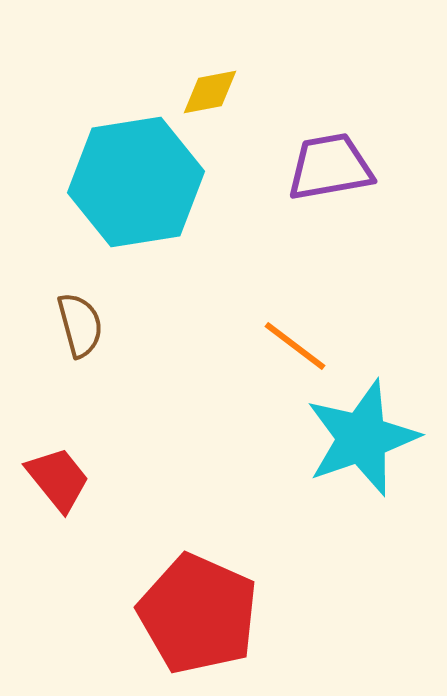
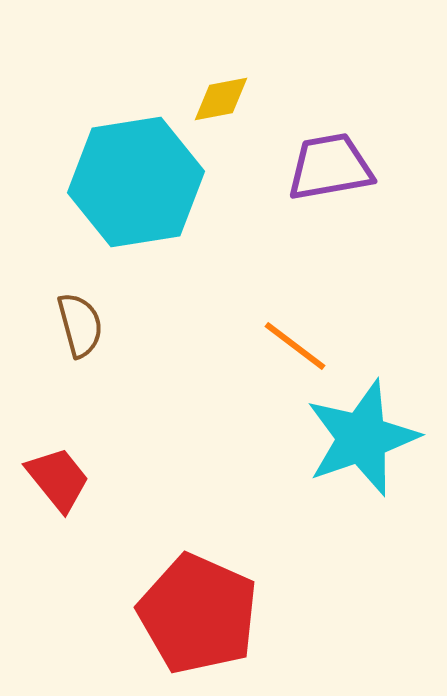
yellow diamond: moved 11 px right, 7 px down
